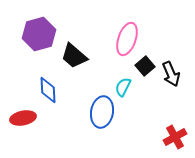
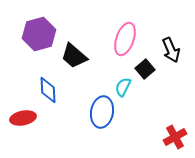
pink ellipse: moved 2 px left
black square: moved 3 px down
black arrow: moved 24 px up
